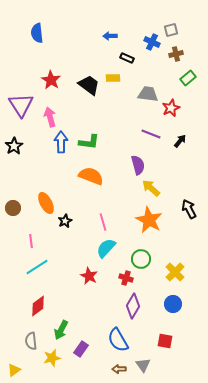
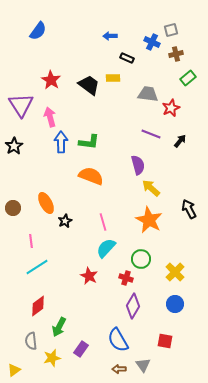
blue semicircle at (37, 33): moved 1 px right, 2 px up; rotated 138 degrees counterclockwise
blue circle at (173, 304): moved 2 px right
green arrow at (61, 330): moved 2 px left, 3 px up
